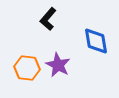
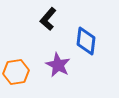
blue diamond: moved 10 px left; rotated 16 degrees clockwise
orange hexagon: moved 11 px left, 4 px down; rotated 15 degrees counterclockwise
